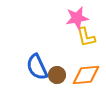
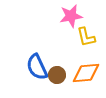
pink star: moved 6 px left, 2 px up
orange diamond: moved 2 px up
